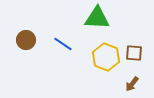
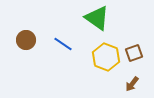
green triangle: rotated 32 degrees clockwise
brown square: rotated 24 degrees counterclockwise
